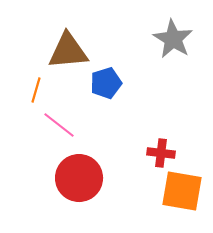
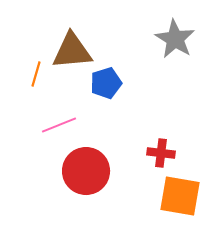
gray star: moved 2 px right
brown triangle: moved 4 px right
orange line: moved 16 px up
pink line: rotated 60 degrees counterclockwise
red circle: moved 7 px right, 7 px up
orange square: moved 2 px left, 5 px down
